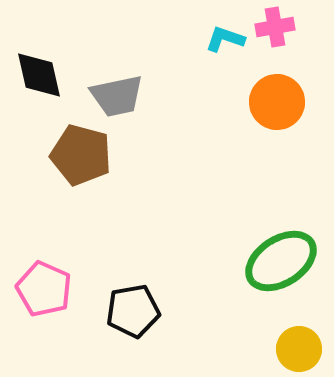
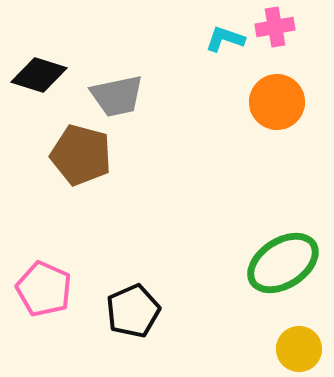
black diamond: rotated 60 degrees counterclockwise
green ellipse: moved 2 px right, 2 px down
black pentagon: rotated 14 degrees counterclockwise
